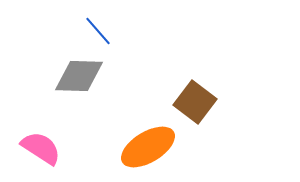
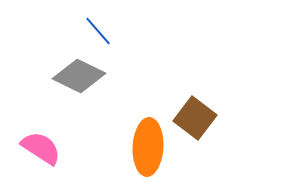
gray diamond: rotated 24 degrees clockwise
brown square: moved 16 px down
orange ellipse: rotated 56 degrees counterclockwise
